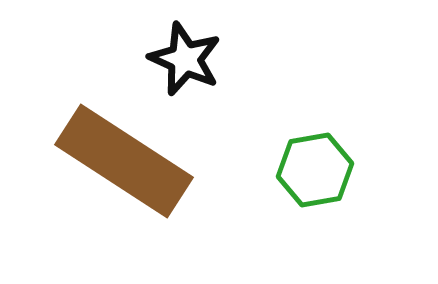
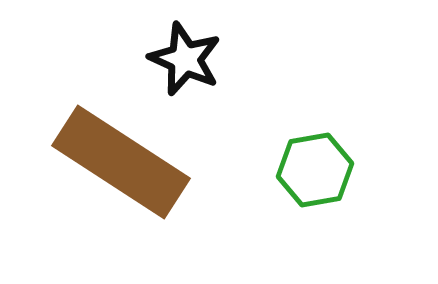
brown rectangle: moved 3 px left, 1 px down
